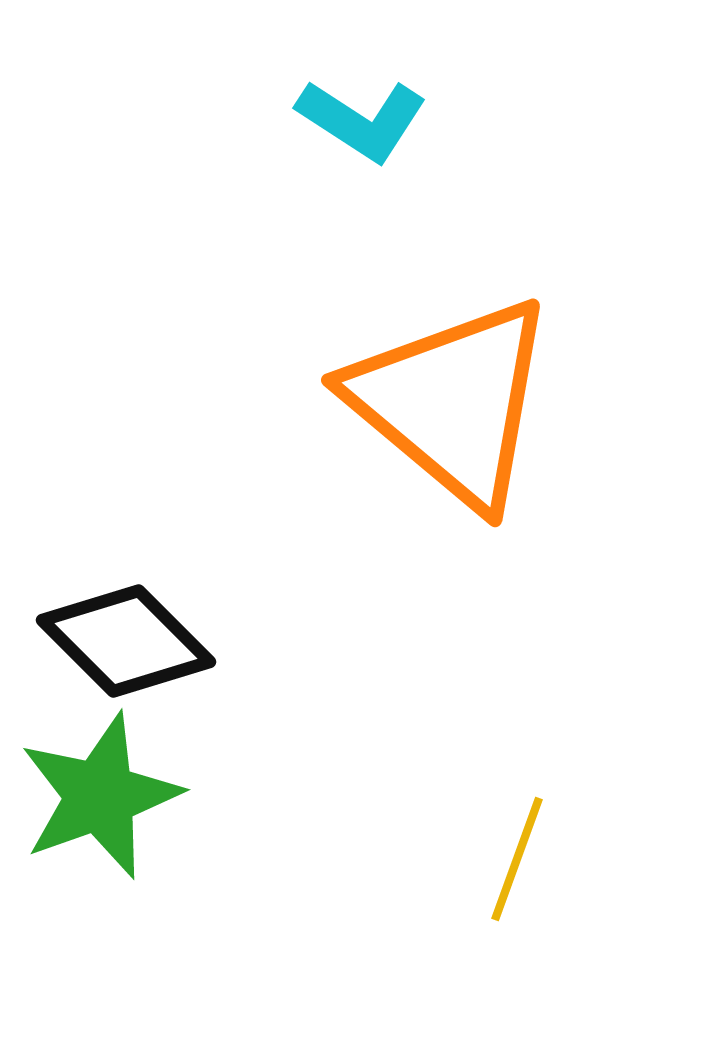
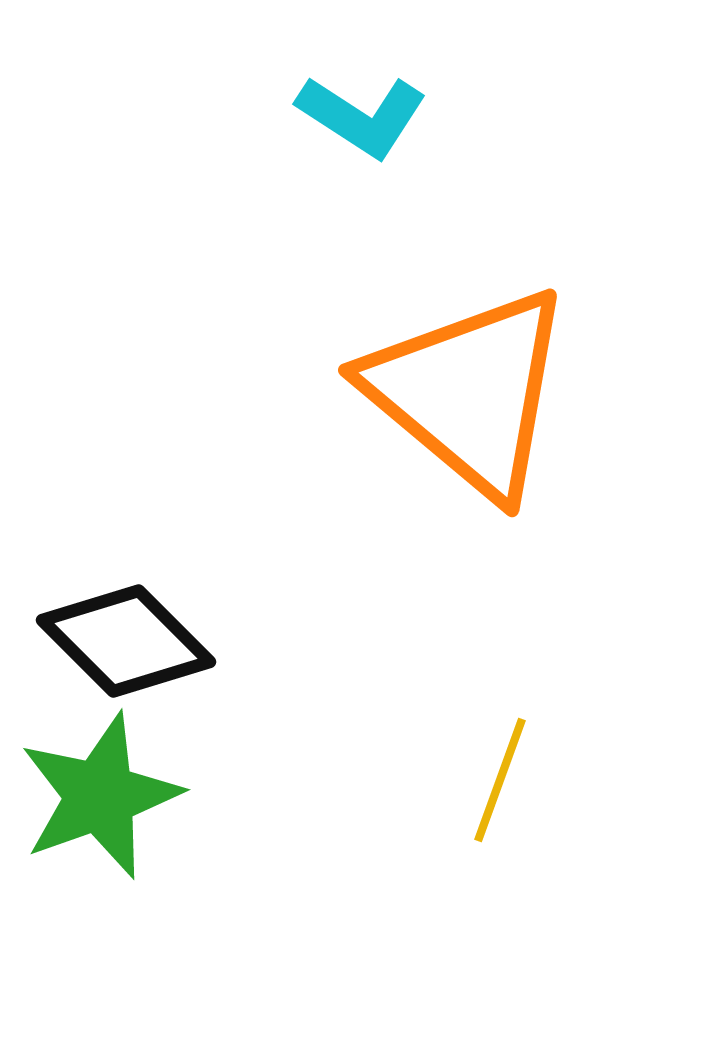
cyan L-shape: moved 4 px up
orange triangle: moved 17 px right, 10 px up
yellow line: moved 17 px left, 79 px up
